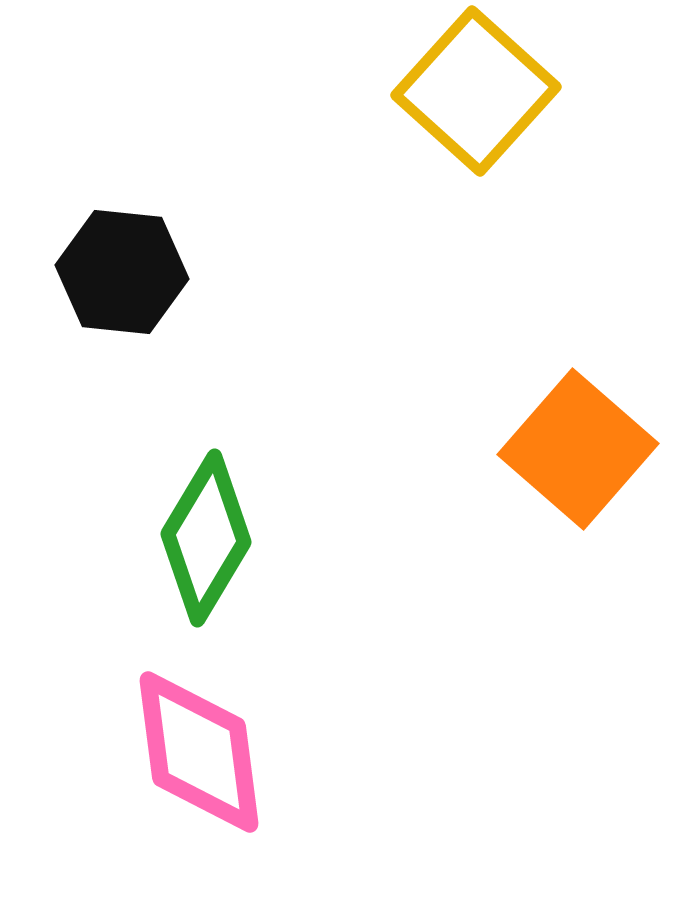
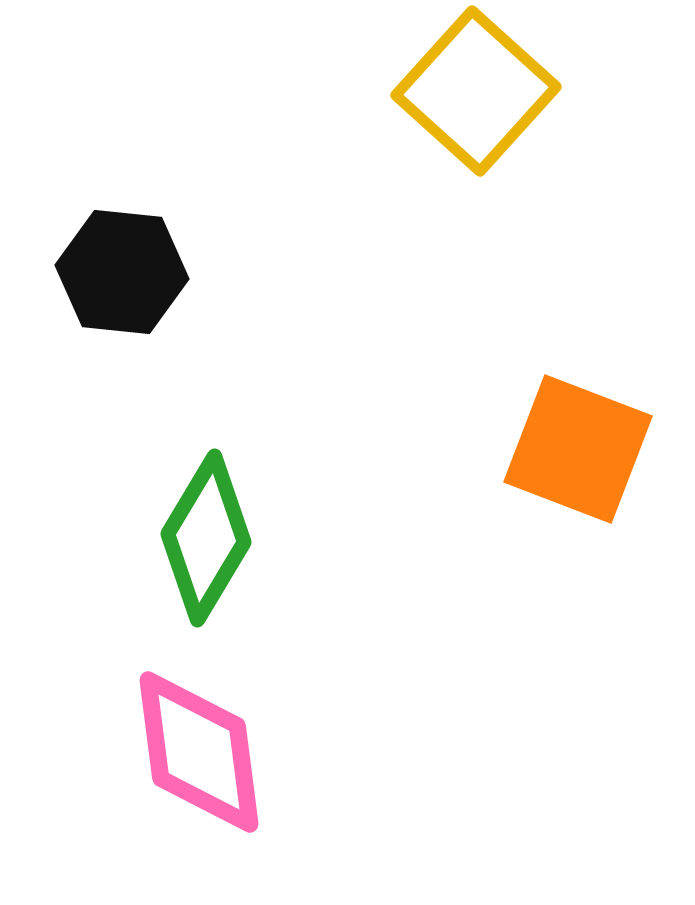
orange square: rotated 20 degrees counterclockwise
